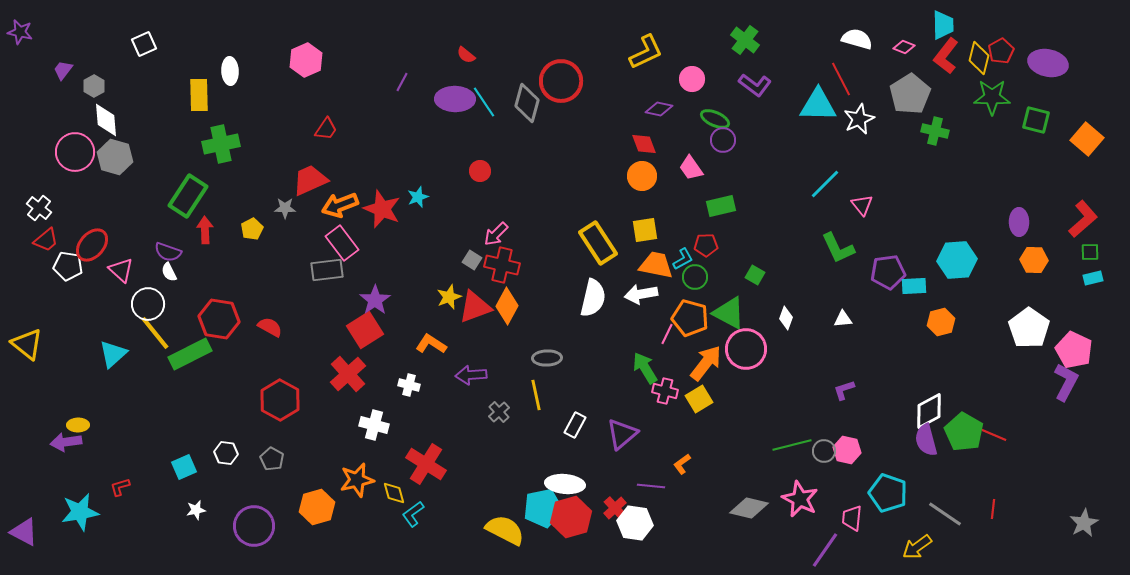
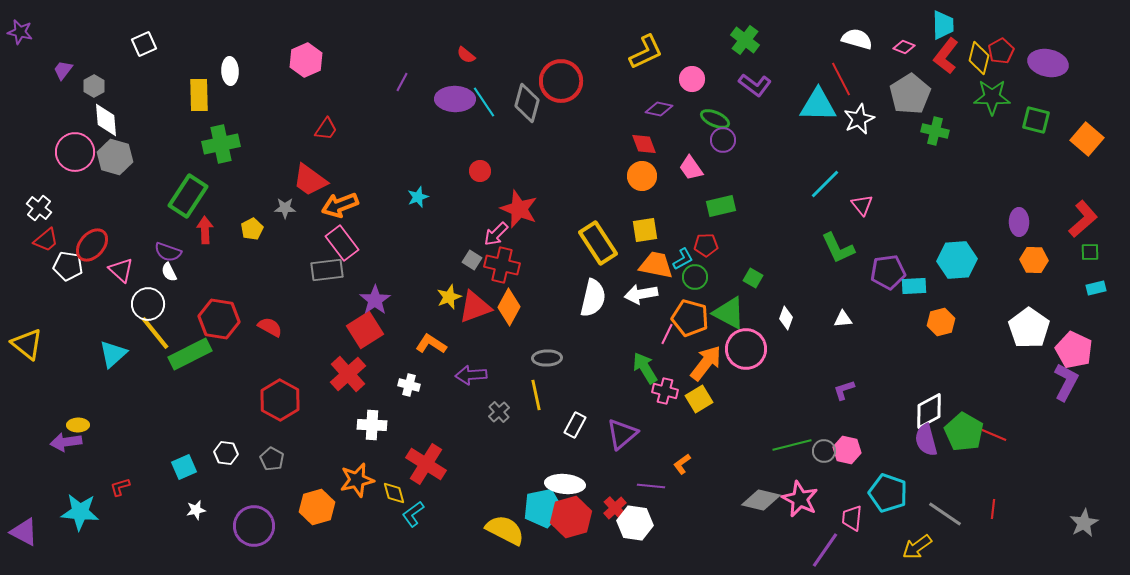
red trapezoid at (310, 180): rotated 120 degrees counterclockwise
red star at (382, 209): moved 137 px right
green square at (755, 275): moved 2 px left, 3 px down
cyan rectangle at (1093, 278): moved 3 px right, 10 px down
orange diamond at (507, 306): moved 2 px right, 1 px down
white cross at (374, 425): moved 2 px left; rotated 12 degrees counterclockwise
gray diamond at (749, 508): moved 12 px right, 8 px up
cyan star at (80, 512): rotated 15 degrees clockwise
